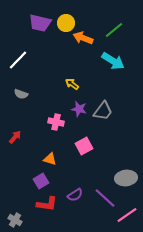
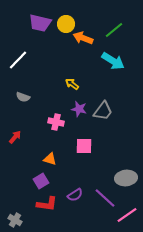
yellow circle: moved 1 px down
gray semicircle: moved 2 px right, 3 px down
pink square: rotated 30 degrees clockwise
